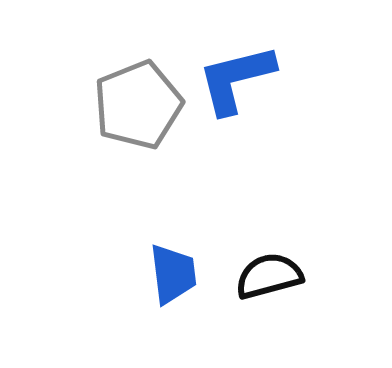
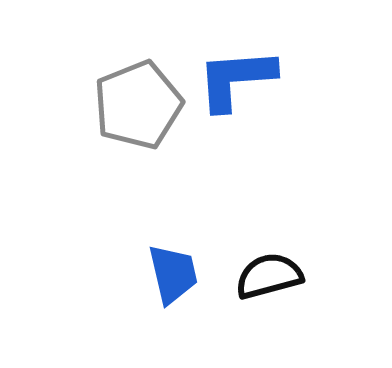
blue L-shape: rotated 10 degrees clockwise
blue trapezoid: rotated 6 degrees counterclockwise
